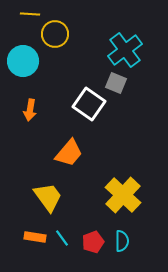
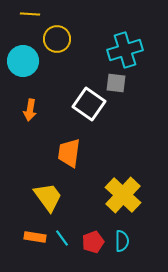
yellow circle: moved 2 px right, 5 px down
cyan cross: rotated 20 degrees clockwise
gray square: rotated 15 degrees counterclockwise
orange trapezoid: rotated 148 degrees clockwise
